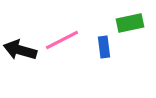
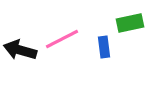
pink line: moved 1 px up
